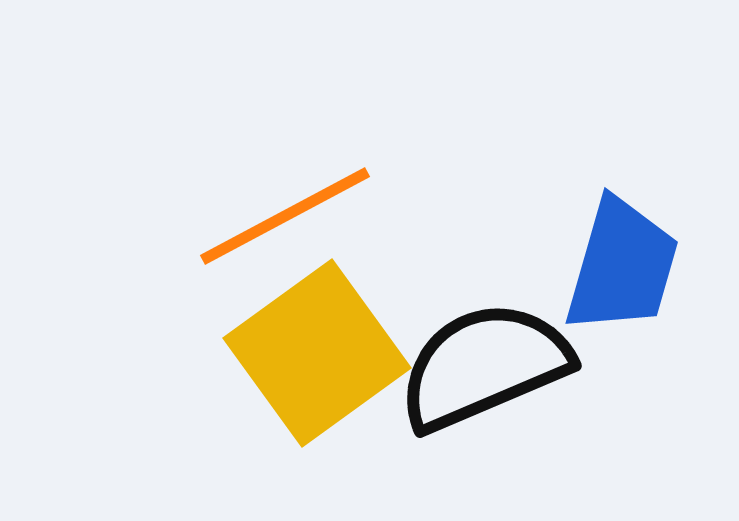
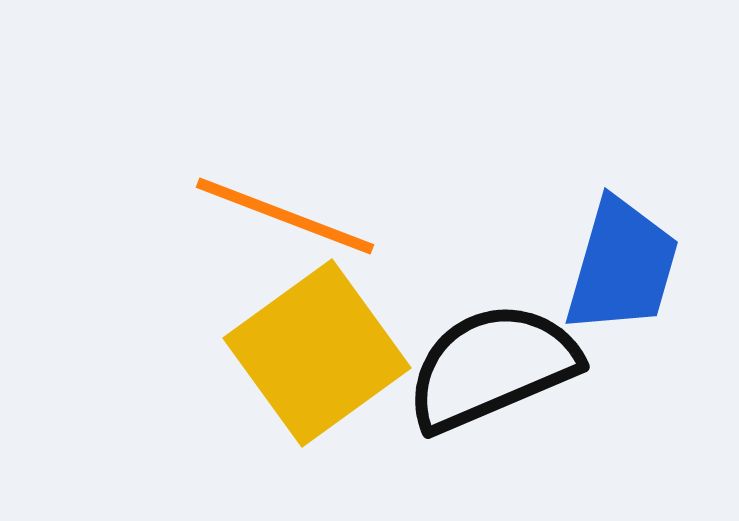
orange line: rotated 49 degrees clockwise
black semicircle: moved 8 px right, 1 px down
